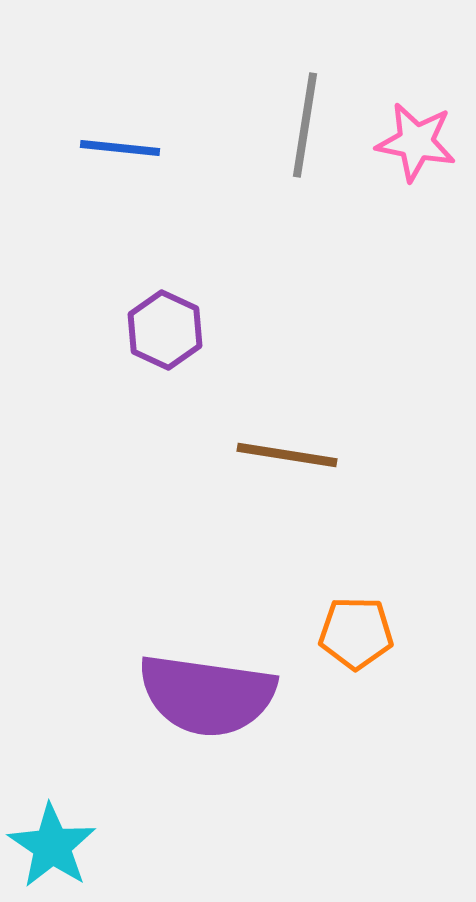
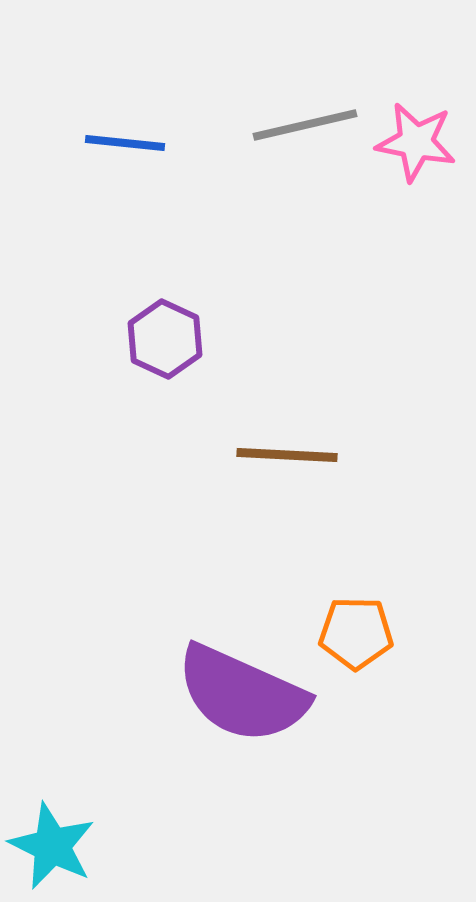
gray line: rotated 68 degrees clockwise
blue line: moved 5 px right, 5 px up
purple hexagon: moved 9 px down
brown line: rotated 6 degrees counterclockwise
purple semicircle: moved 35 px right, 1 px up; rotated 16 degrees clockwise
cyan star: rotated 8 degrees counterclockwise
